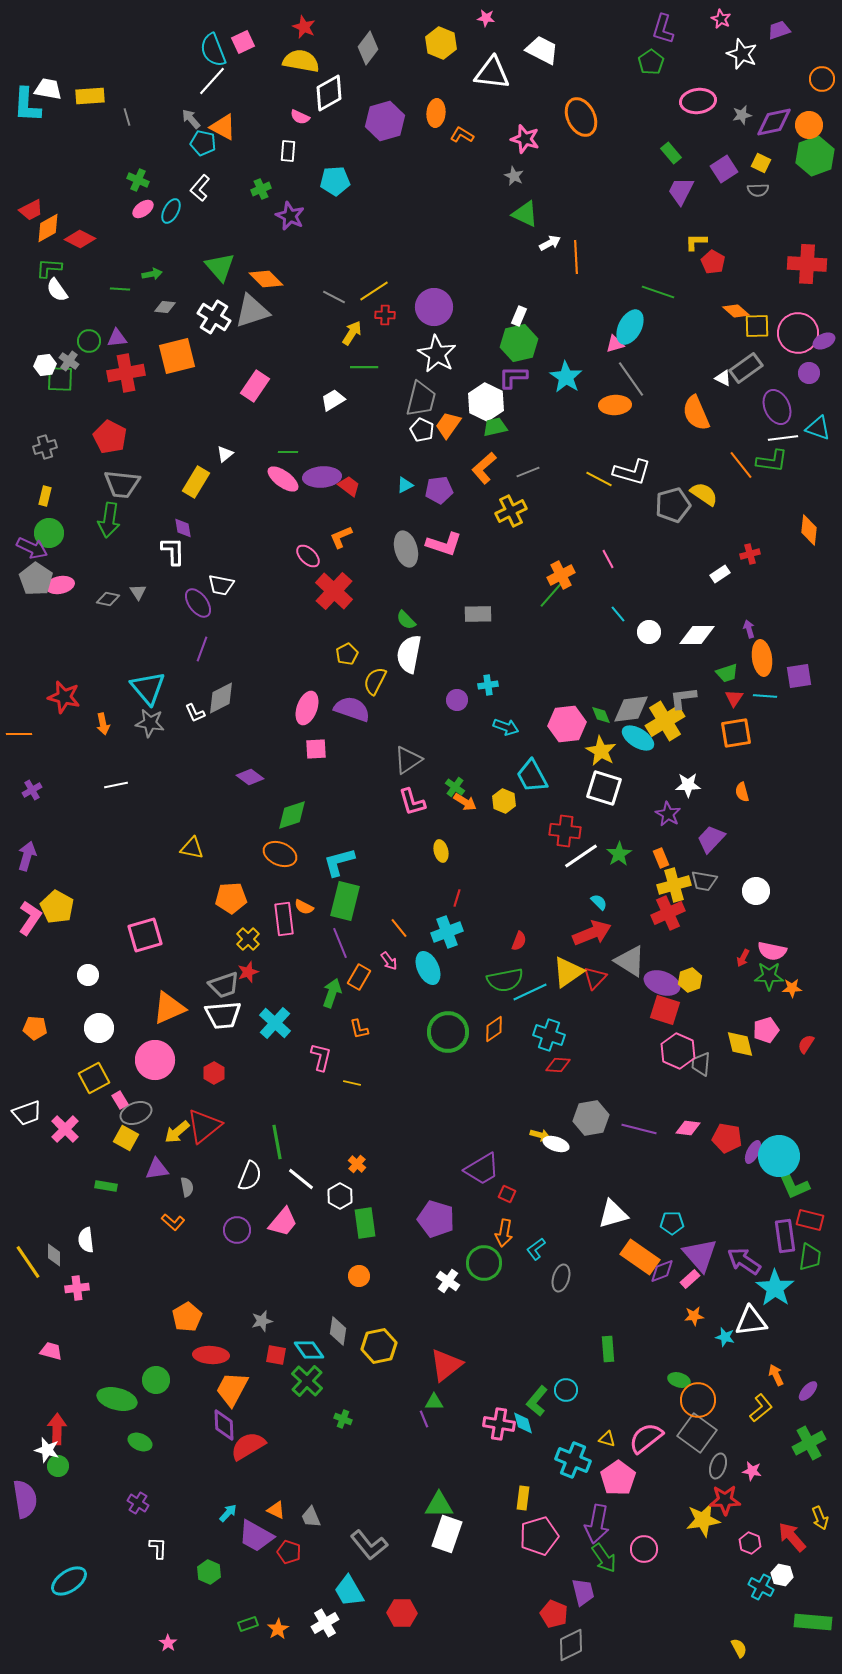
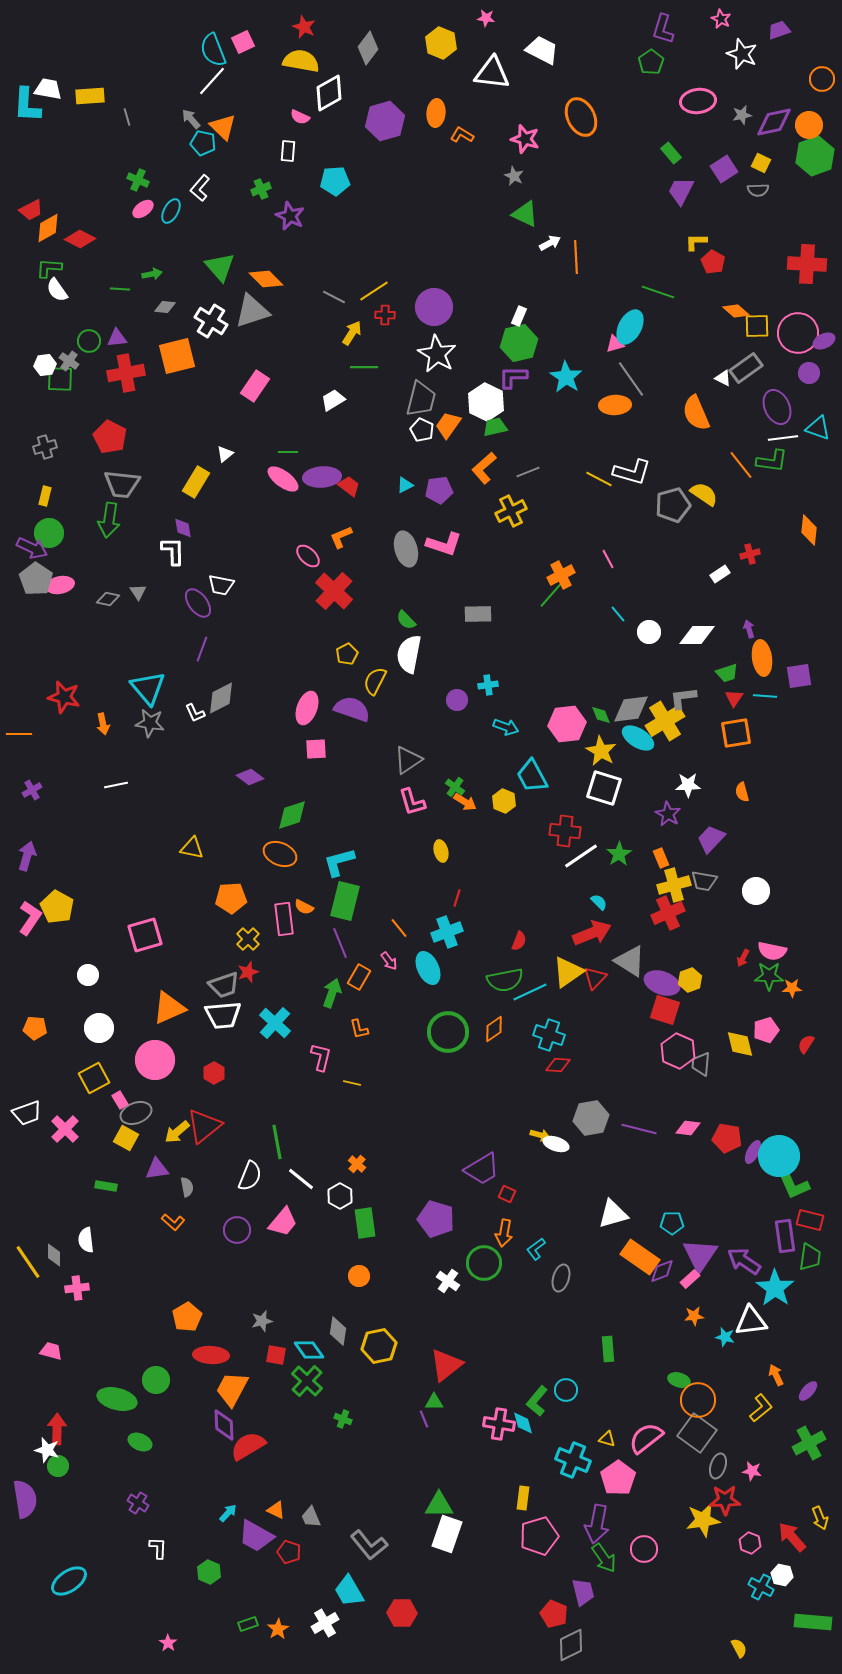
orange triangle at (223, 127): rotated 16 degrees clockwise
white cross at (214, 317): moved 3 px left, 4 px down
purple triangle at (700, 1255): rotated 15 degrees clockwise
